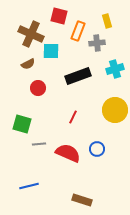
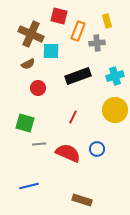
cyan cross: moved 7 px down
green square: moved 3 px right, 1 px up
